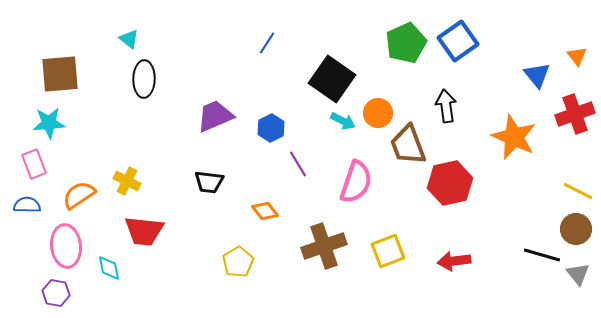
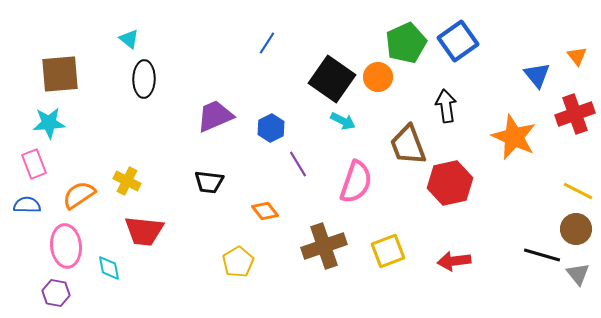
orange circle: moved 36 px up
